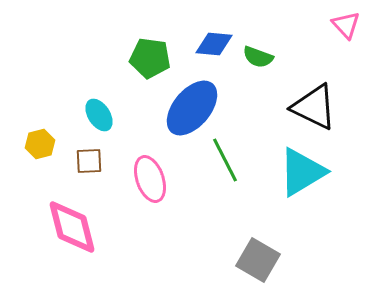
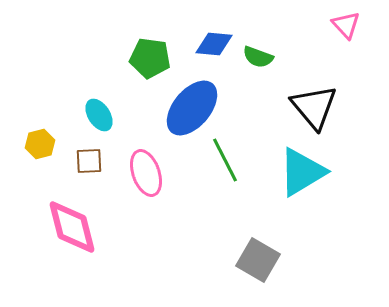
black triangle: rotated 24 degrees clockwise
pink ellipse: moved 4 px left, 6 px up
